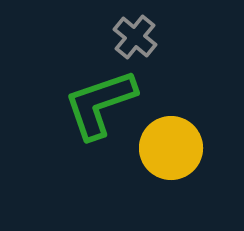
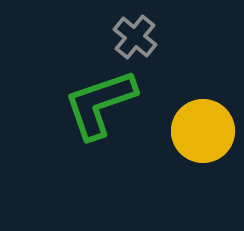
yellow circle: moved 32 px right, 17 px up
